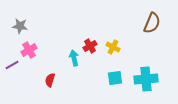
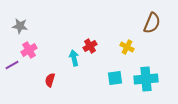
yellow cross: moved 14 px right
